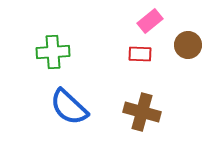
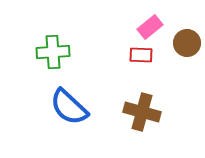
pink rectangle: moved 6 px down
brown circle: moved 1 px left, 2 px up
red rectangle: moved 1 px right, 1 px down
